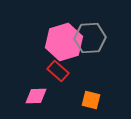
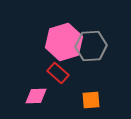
gray hexagon: moved 1 px right, 8 px down
red rectangle: moved 2 px down
orange square: rotated 18 degrees counterclockwise
